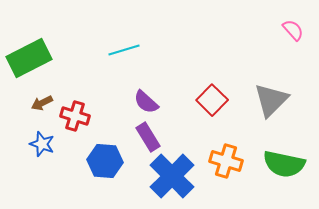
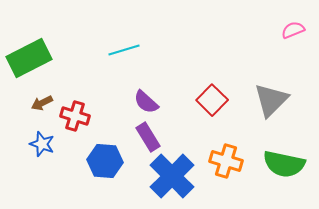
pink semicircle: rotated 70 degrees counterclockwise
